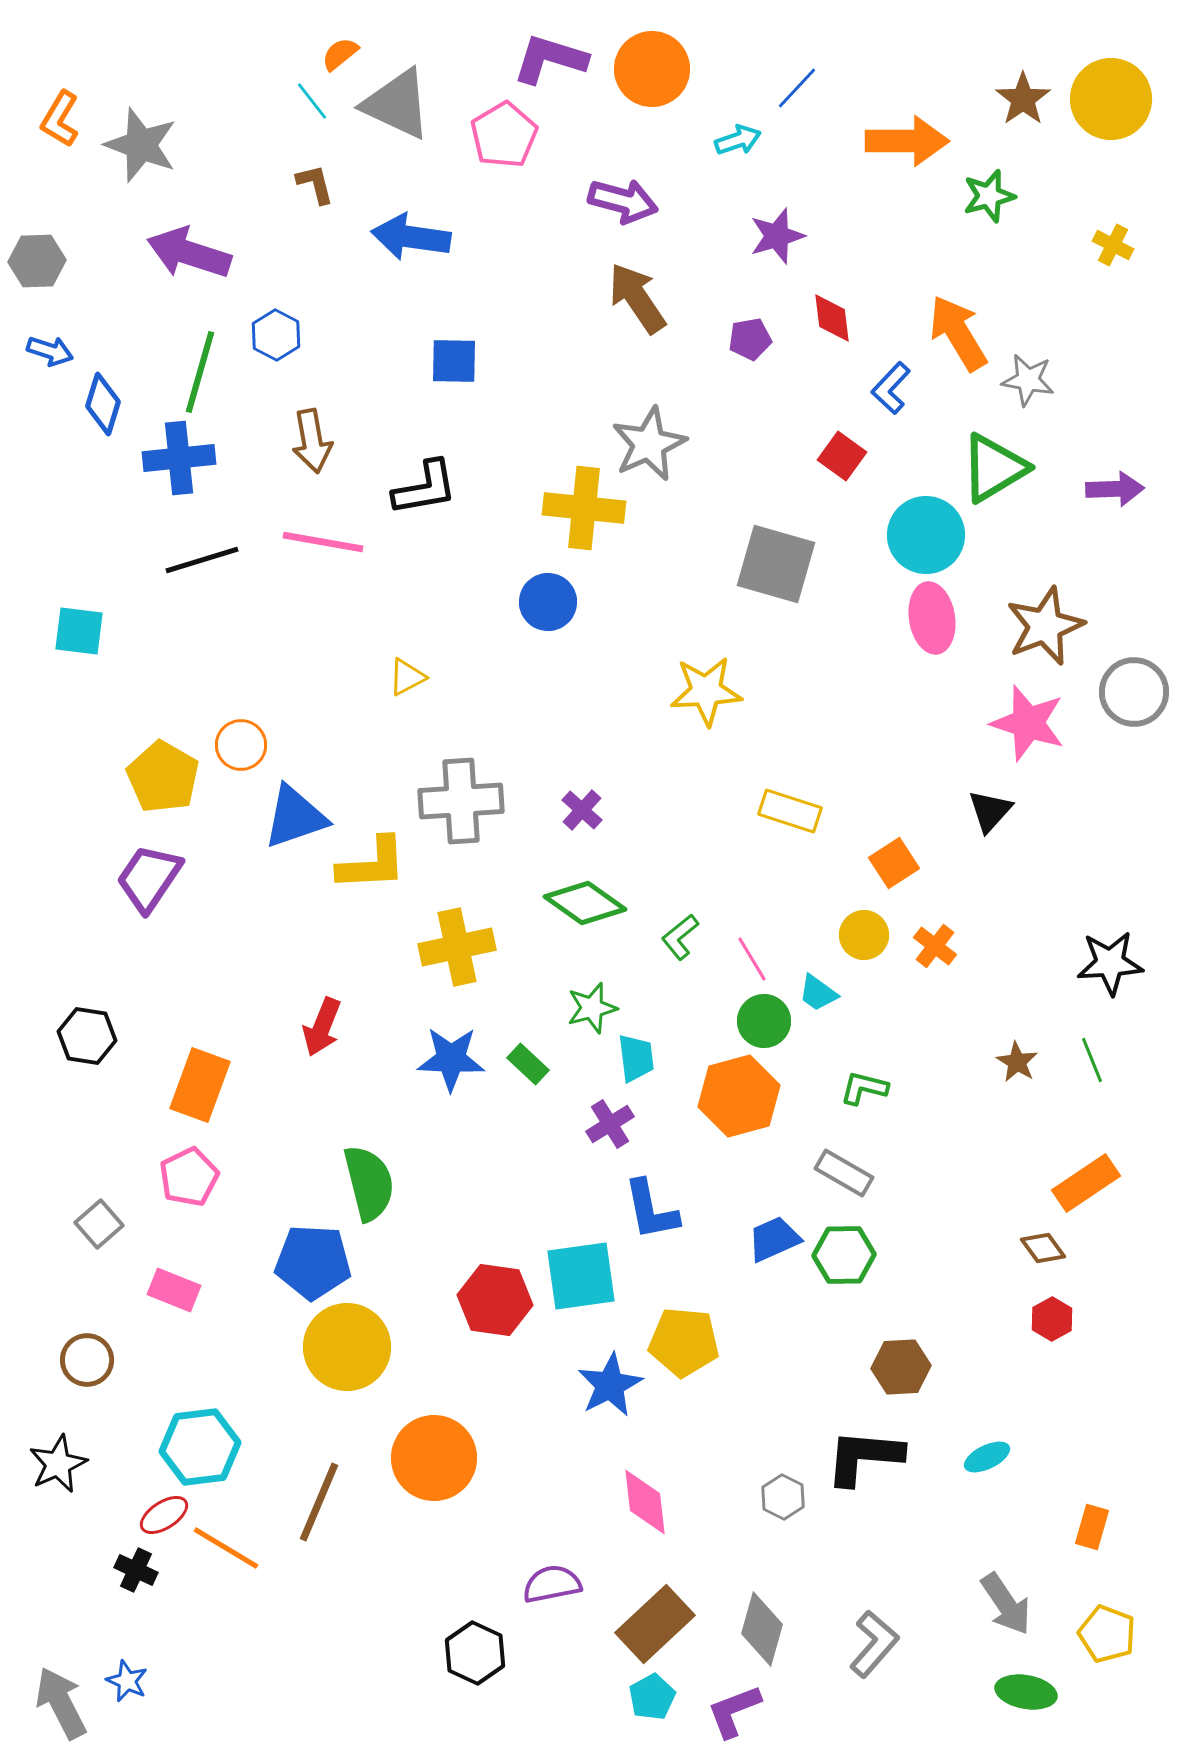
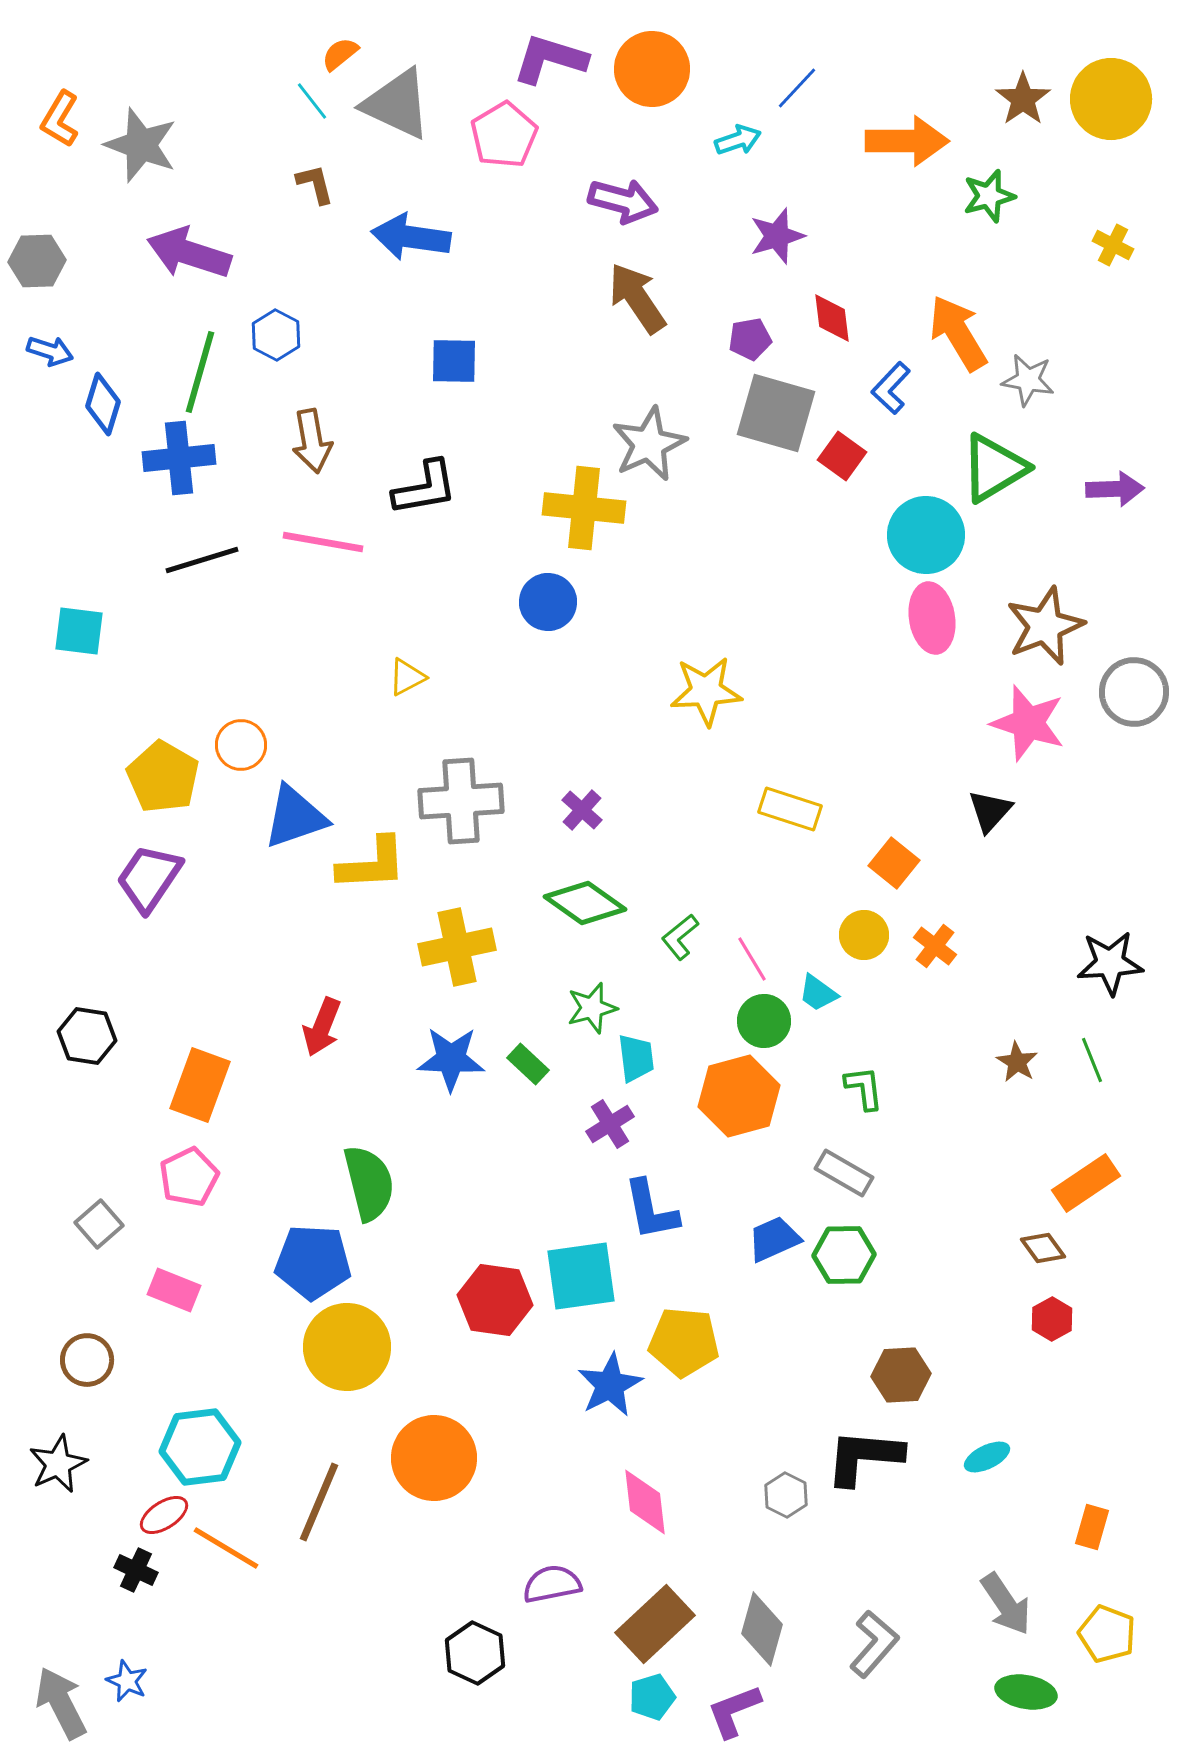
gray square at (776, 564): moved 151 px up
yellow rectangle at (790, 811): moved 2 px up
orange square at (894, 863): rotated 18 degrees counterclockwise
green L-shape at (864, 1088): rotated 69 degrees clockwise
brown hexagon at (901, 1367): moved 8 px down
gray hexagon at (783, 1497): moved 3 px right, 2 px up
cyan pentagon at (652, 1697): rotated 12 degrees clockwise
